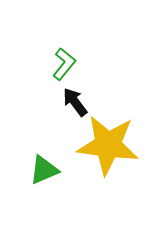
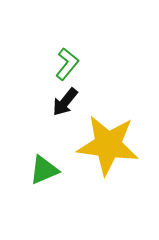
green L-shape: moved 3 px right
black arrow: moved 10 px left; rotated 104 degrees counterclockwise
